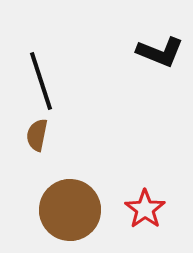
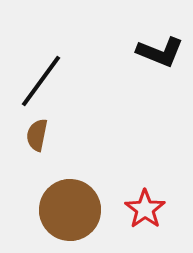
black line: rotated 54 degrees clockwise
